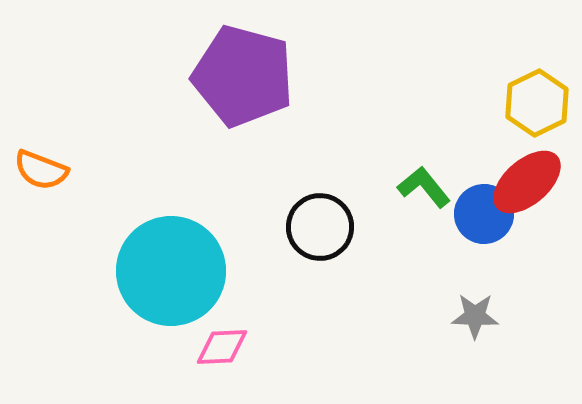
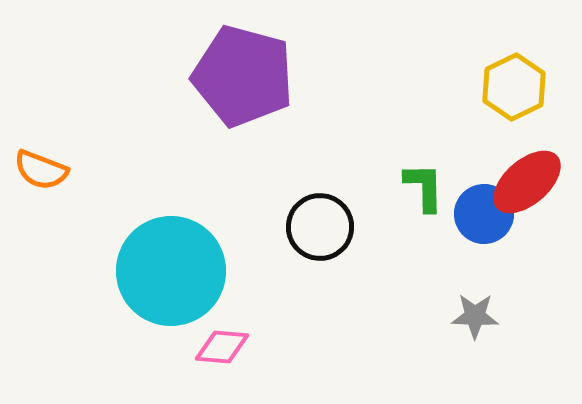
yellow hexagon: moved 23 px left, 16 px up
green L-shape: rotated 38 degrees clockwise
pink diamond: rotated 8 degrees clockwise
